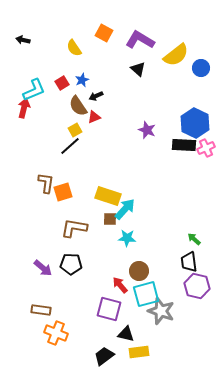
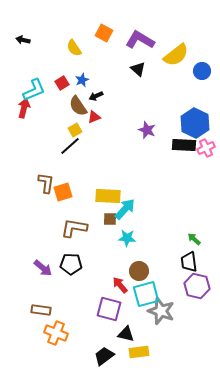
blue circle at (201, 68): moved 1 px right, 3 px down
yellow rectangle at (108, 196): rotated 15 degrees counterclockwise
